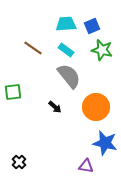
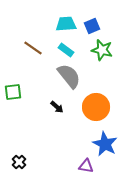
black arrow: moved 2 px right
blue star: moved 1 px down; rotated 15 degrees clockwise
